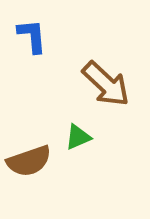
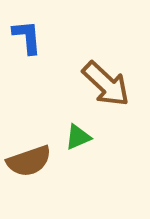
blue L-shape: moved 5 px left, 1 px down
